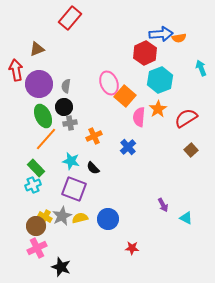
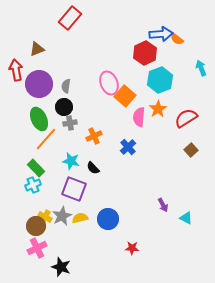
orange semicircle: moved 2 px left, 1 px down; rotated 48 degrees clockwise
green ellipse: moved 4 px left, 3 px down
